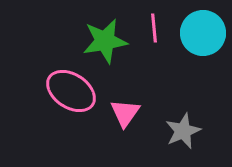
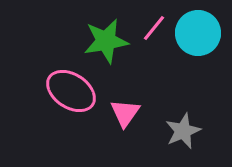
pink line: rotated 44 degrees clockwise
cyan circle: moved 5 px left
green star: moved 1 px right
